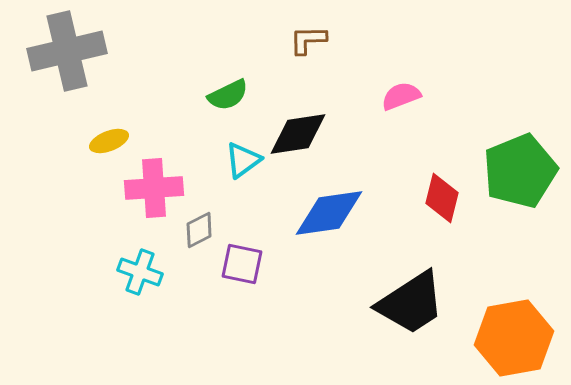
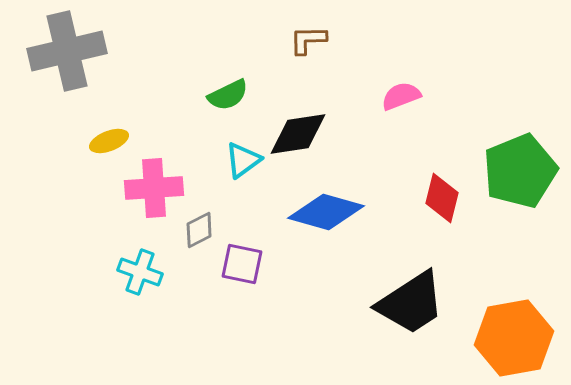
blue diamond: moved 3 px left, 1 px up; rotated 24 degrees clockwise
